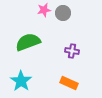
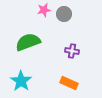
gray circle: moved 1 px right, 1 px down
